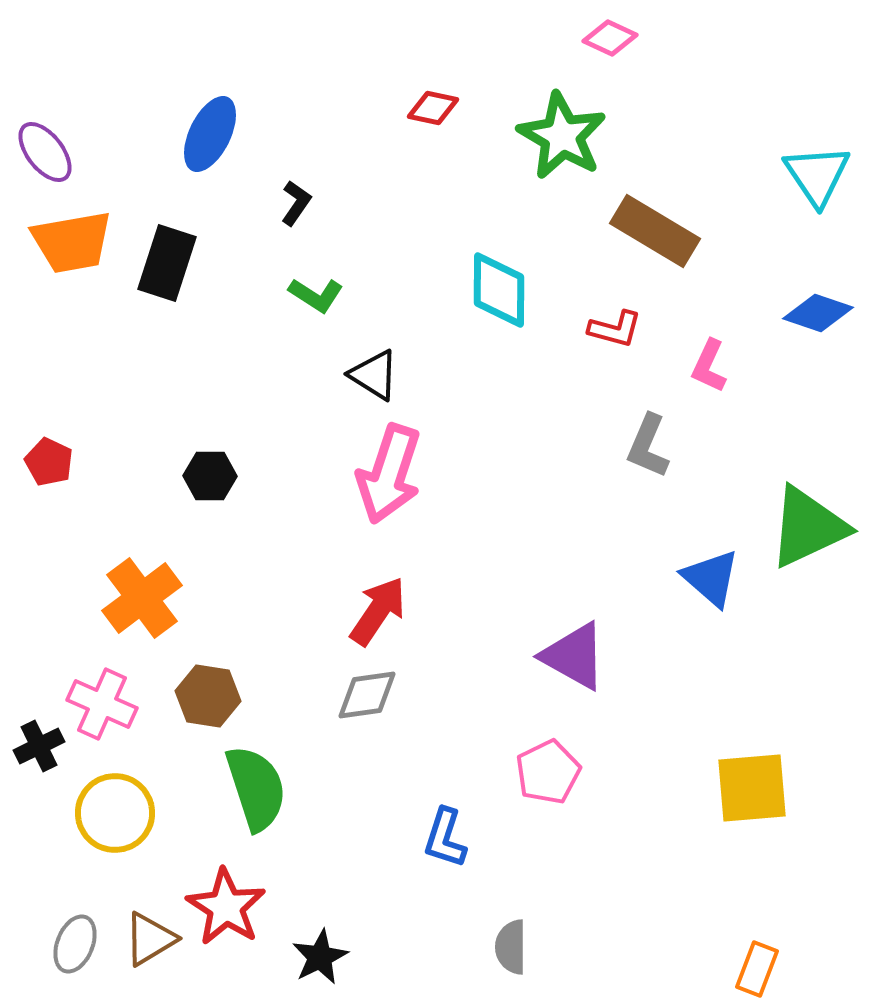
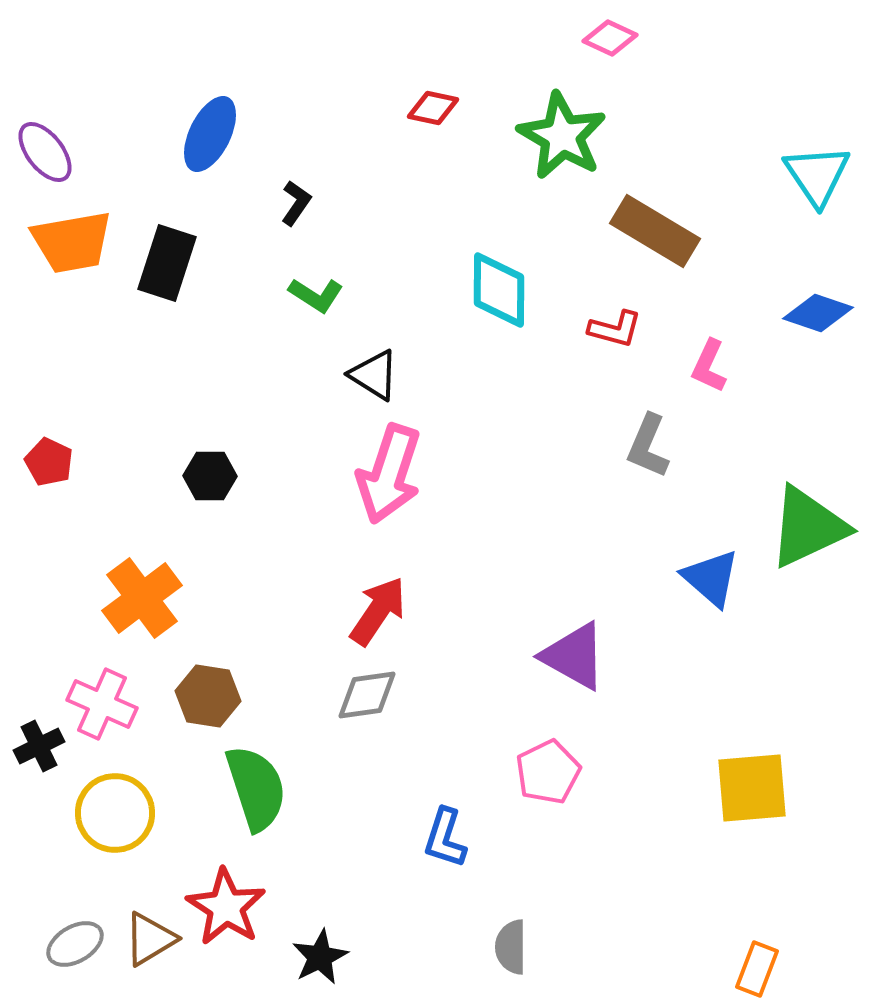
gray ellipse: rotated 38 degrees clockwise
